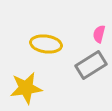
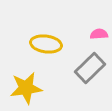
pink semicircle: rotated 72 degrees clockwise
gray rectangle: moved 1 px left, 3 px down; rotated 12 degrees counterclockwise
